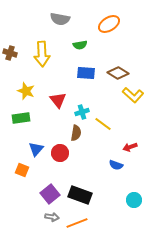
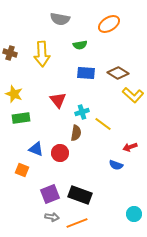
yellow star: moved 12 px left, 3 px down
blue triangle: rotated 49 degrees counterclockwise
purple square: rotated 18 degrees clockwise
cyan circle: moved 14 px down
